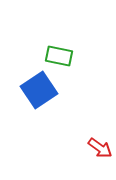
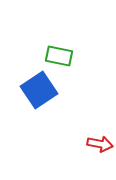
red arrow: moved 4 px up; rotated 25 degrees counterclockwise
